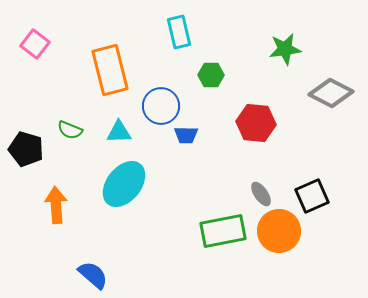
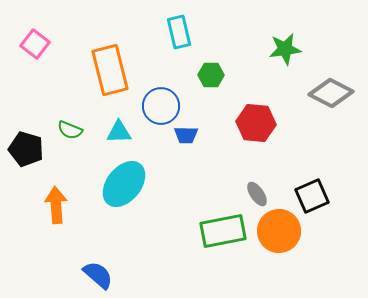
gray ellipse: moved 4 px left
blue semicircle: moved 5 px right
